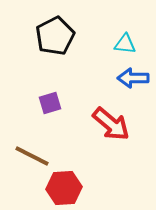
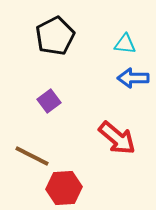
purple square: moved 1 px left, 2 px up; rotated 20 degrees counterclockwise
red arrow: moved 6 px right, 14 px down
